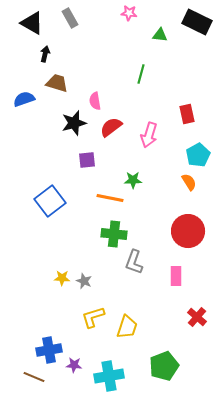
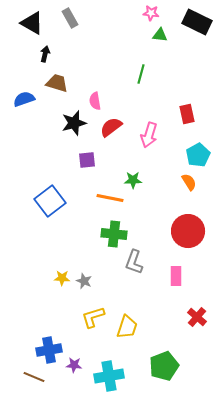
pink star: moved 22 px right
